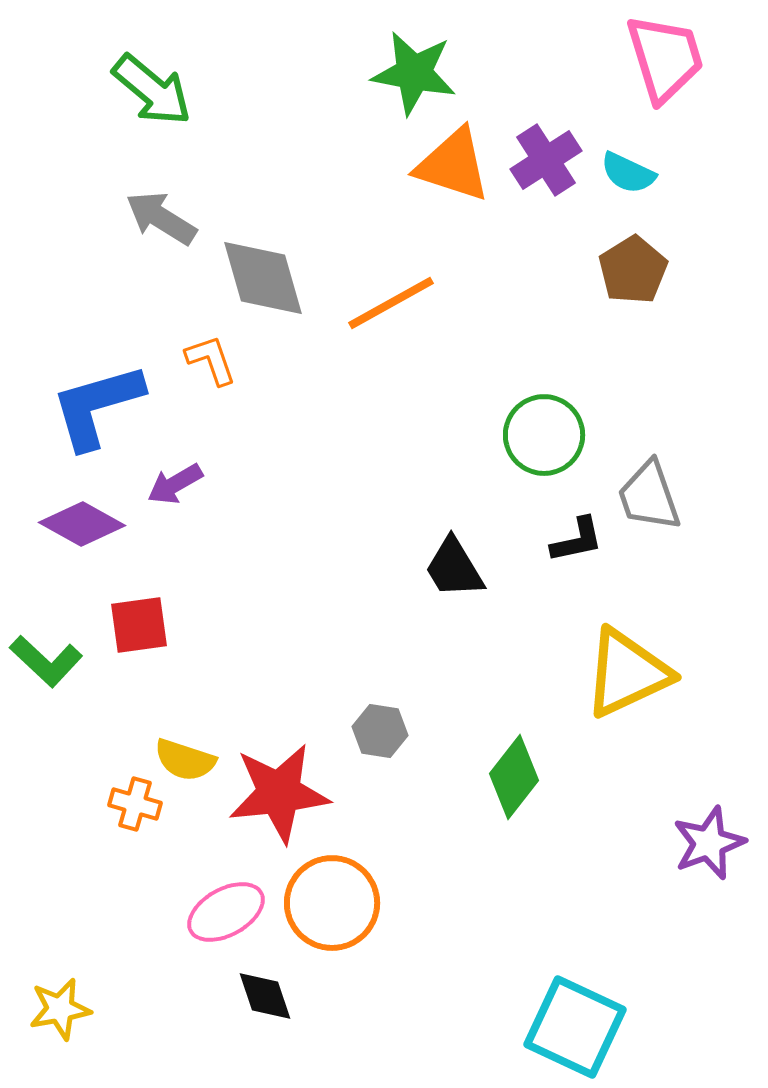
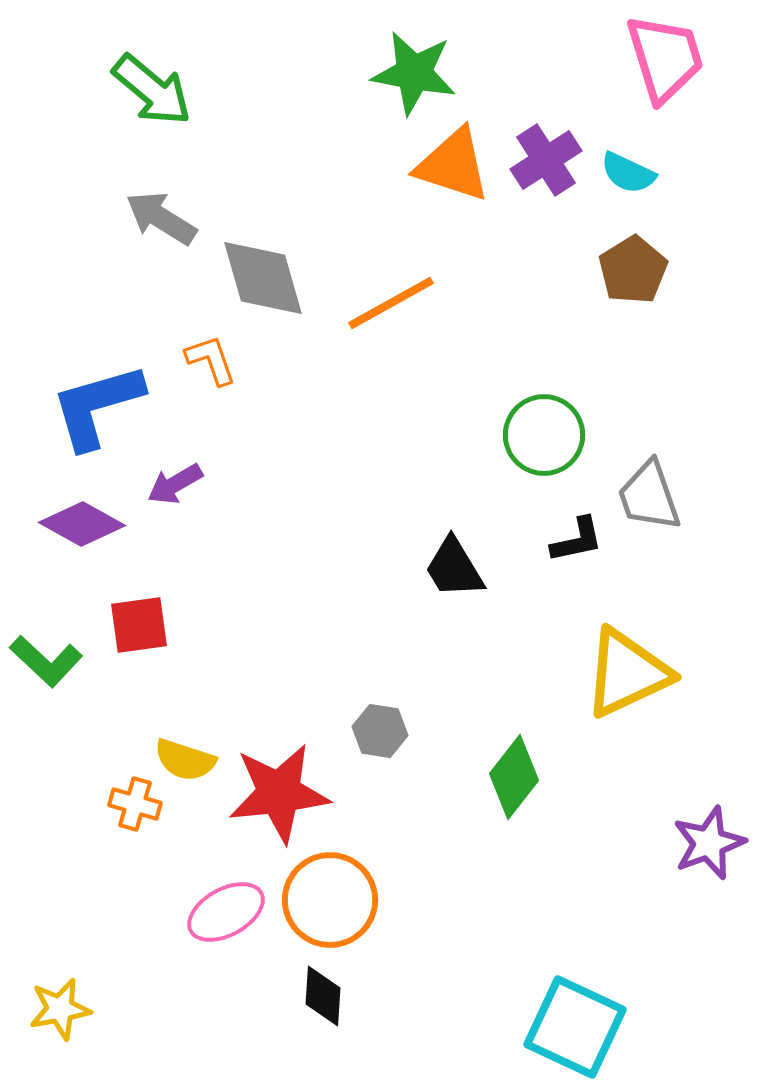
orange circle: moved 2 px left, 3 px up
black diamond: moved 58 px right; rotated 22 degrees clockwise
